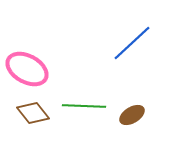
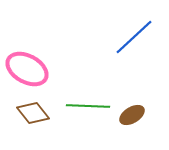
blue line: moved 2 px right, 6 px up
green line: moved 4 px right
